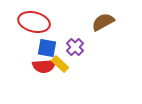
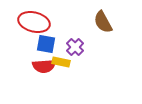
brown semicircle: rotated 90 degrees counterclockwise
blue square: moved 1 px left, 4 px up
yellow rectangle: moved 1 px right, 2 px up; rotated 30 degrees counterclockwise
